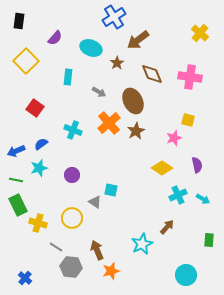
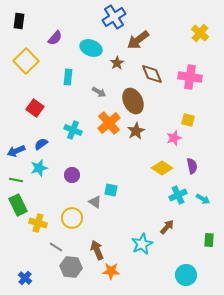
purple semicircle at (197, 165): moved 5 px left, 1 px down
orange star at (111, 271): rotated 18 degrees clockwise
